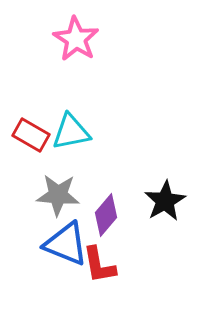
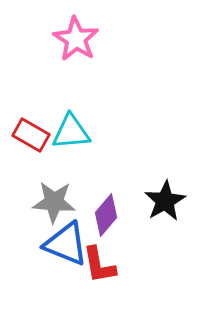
cyan triangle: rotated 6 degrees clockwise
gray star: moved 4 px left, 7 px down
